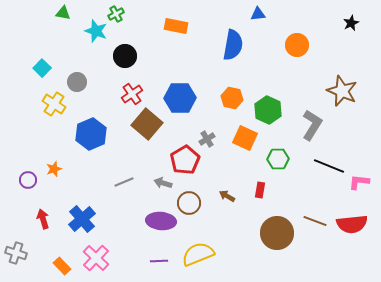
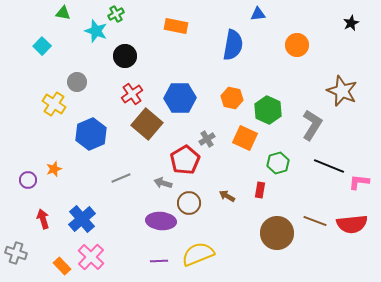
cyan square at (42, 68): moved 22 px up
green hexagon at (278, 159): moved 4 px down; rotated 15 degrees counterclockwise
gray line at (124, 182): moved 3 px left, 4 px up
pink cross at (96, 258): moved 5 px left, 1 px up
